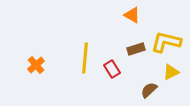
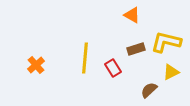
red rectangle: moved 1 px right, 1 px up
